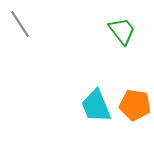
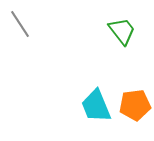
orange pentagon: rotated 16 degrees counterclockwise
